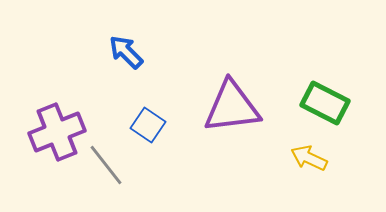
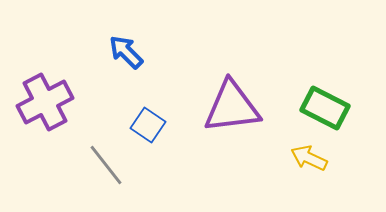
green rectangle: moved 5 px down
purple cross: moved 12 px left, 30 px up; rotated 6 degrees counterclockwise
